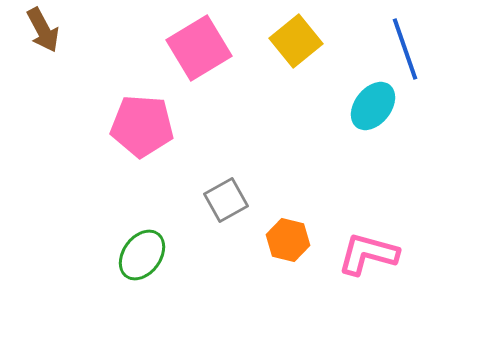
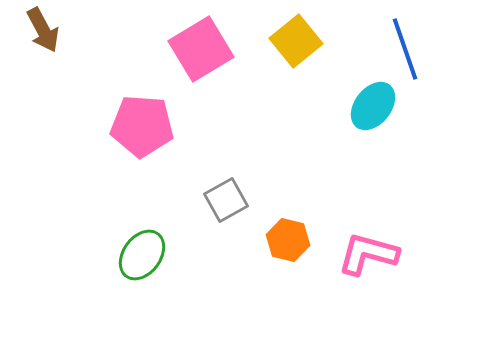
pink square: moved 2 px right, 1 px down
